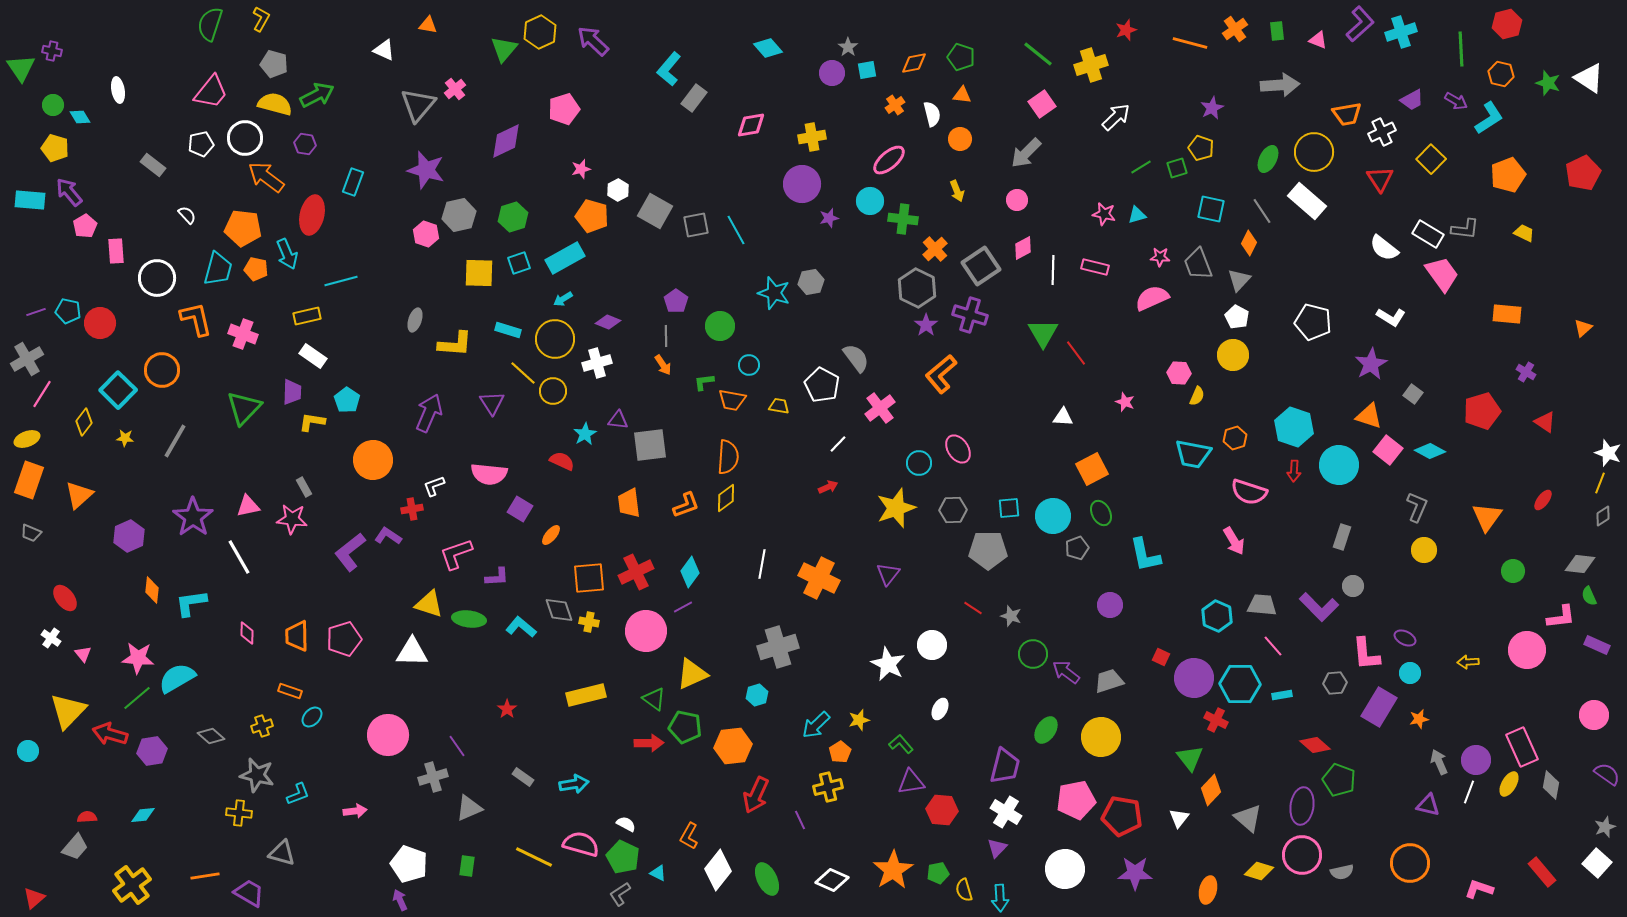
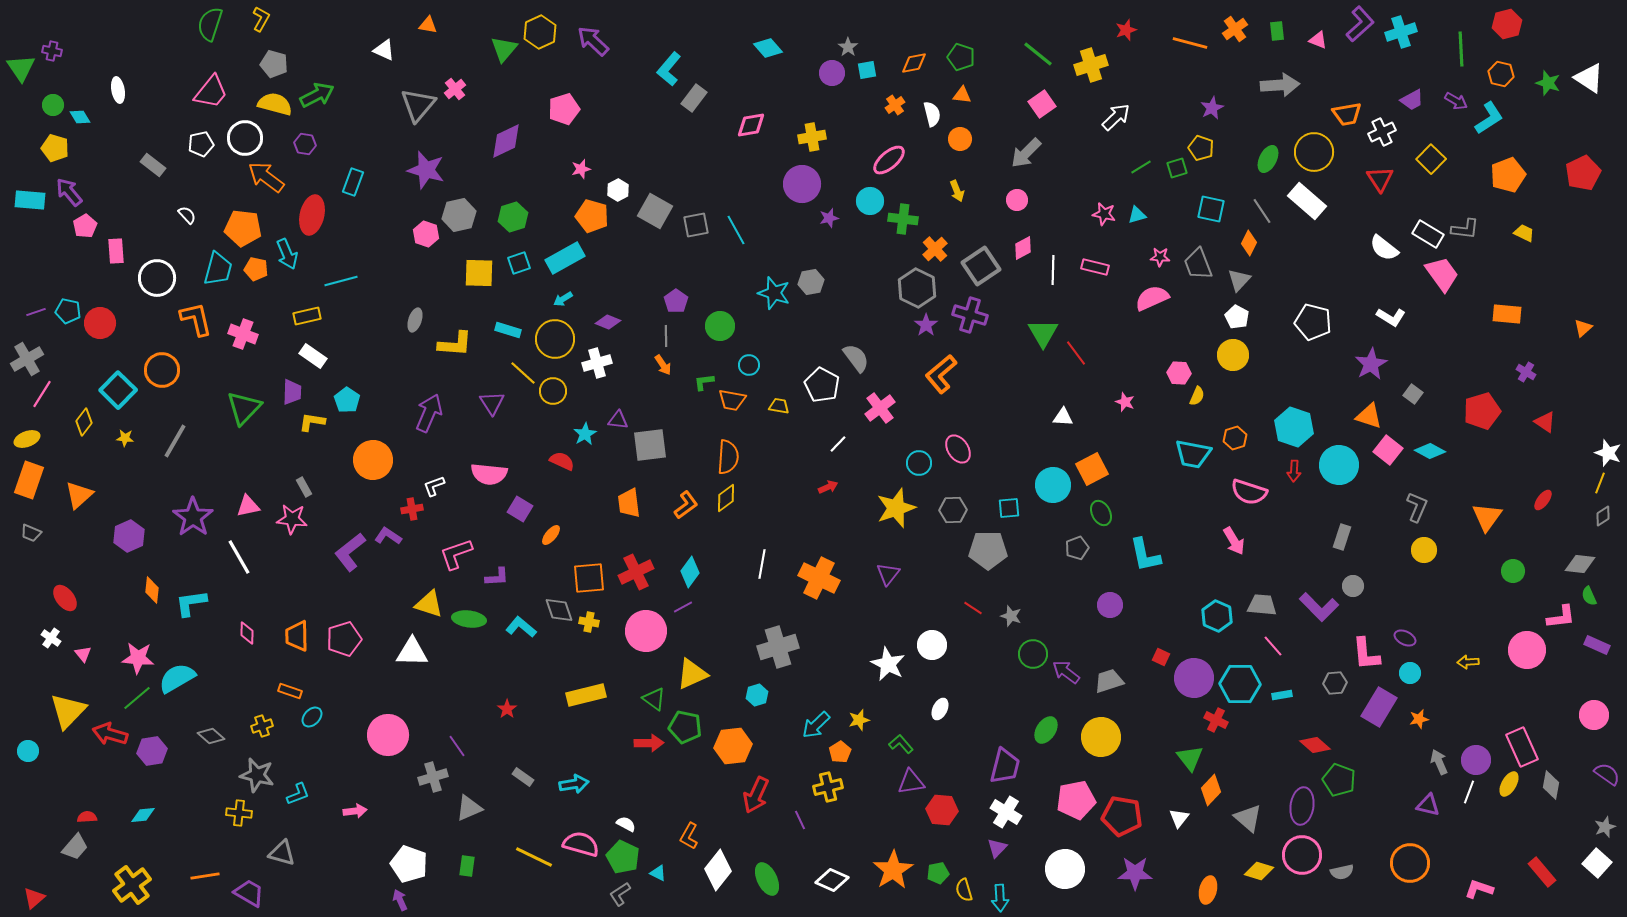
orange L-shape at (686, 505): rotated 16 degrees counterclockwise
cyan circle at (1053, 516): moved 31 px up
